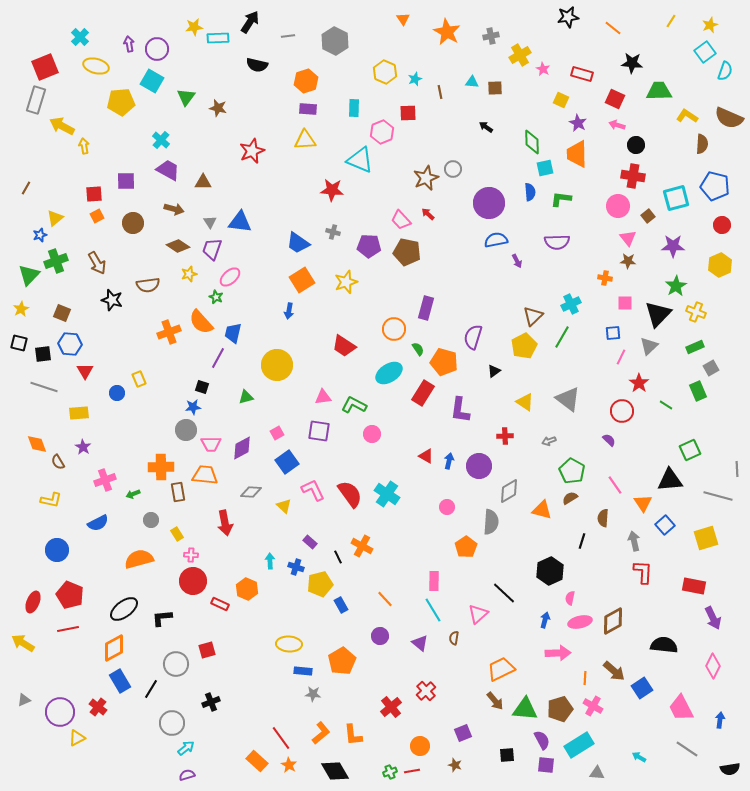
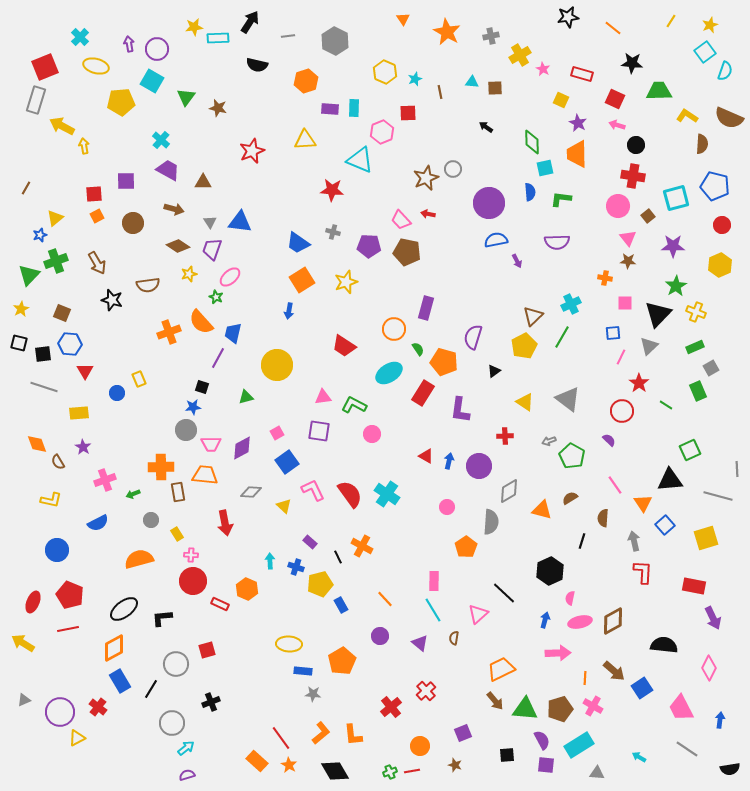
purple rectangle at (308, 109): moved 22 px right
red arrow at (428, 214): rotated 32 degrees counterclockwise
green pentagon at (572, 471): moved 15 px up
pink diamond at (713, 666): moved 4 px left, 2 px down
